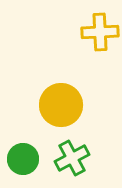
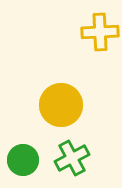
green circle: moved 1 px down
